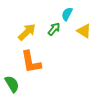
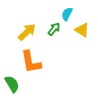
yellow triangle: moved 2 px left, 1 px up
